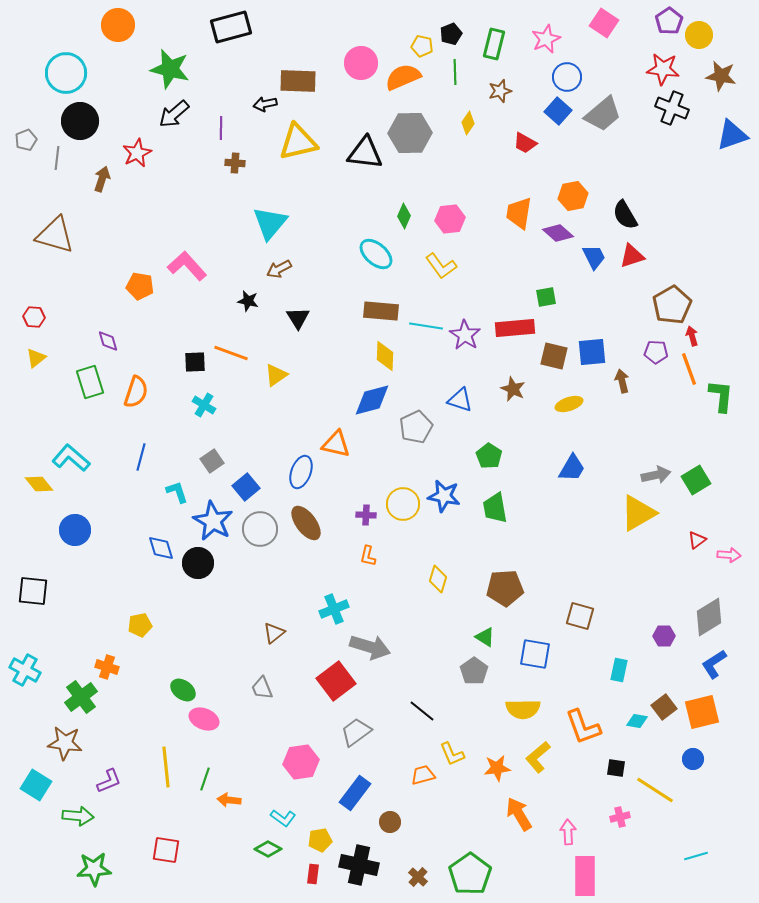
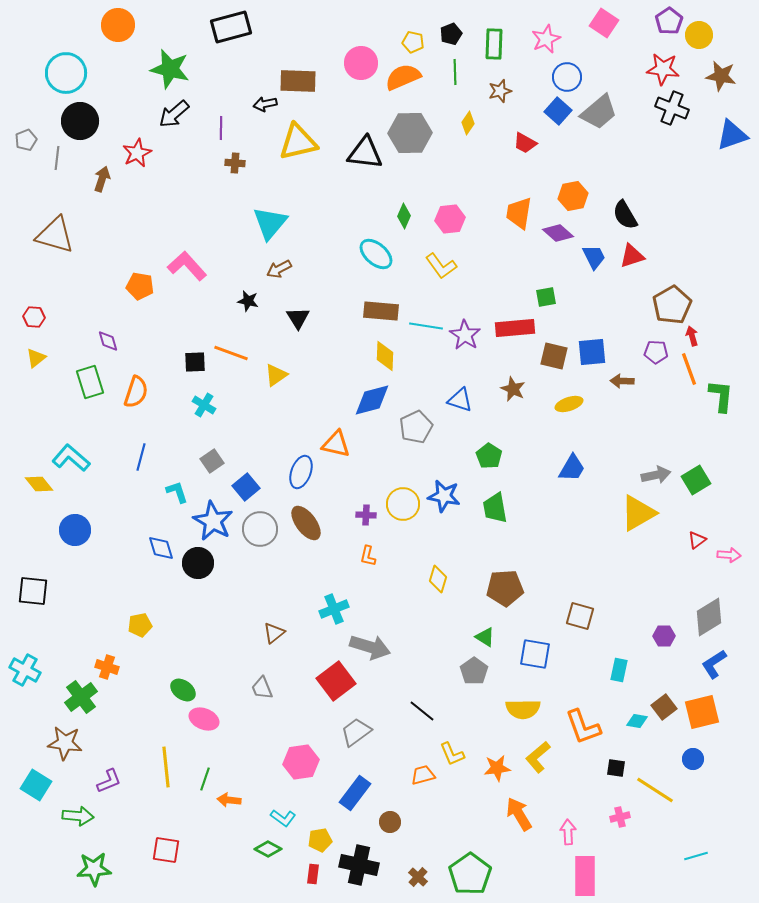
green rectangle at (494, 44): rotated 12 degrees counterclockwise
yellow pentagon at (422, 46): moved 9 px left, 4 px up
gray trapezoid at (603, 114): moved 4 px left, 2 px up
brown arrow at (622, 381): rotated 75 degrees counterclockwise
